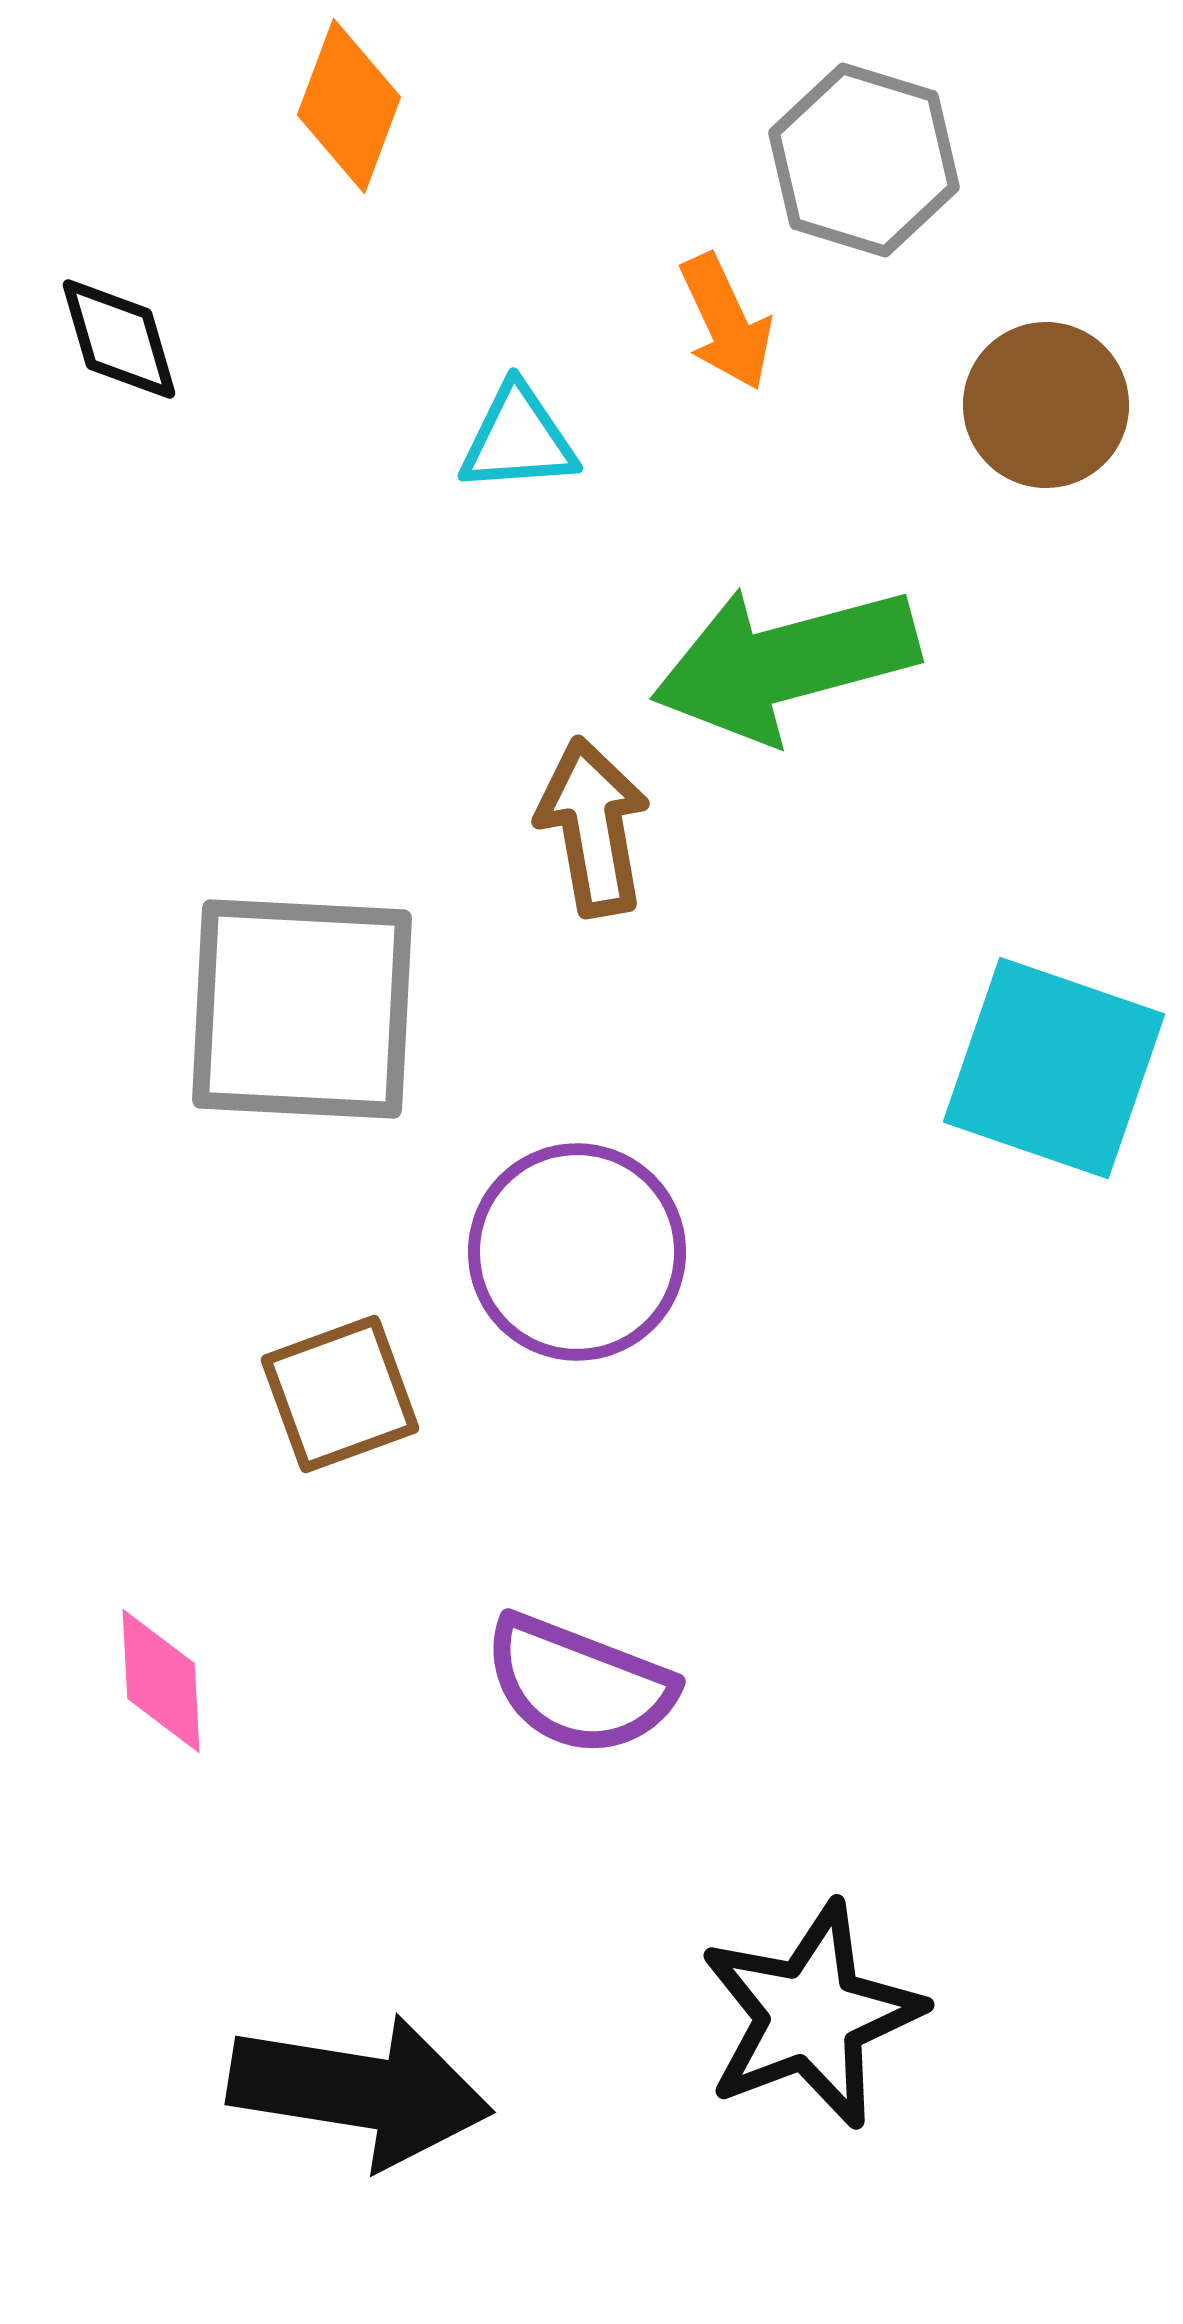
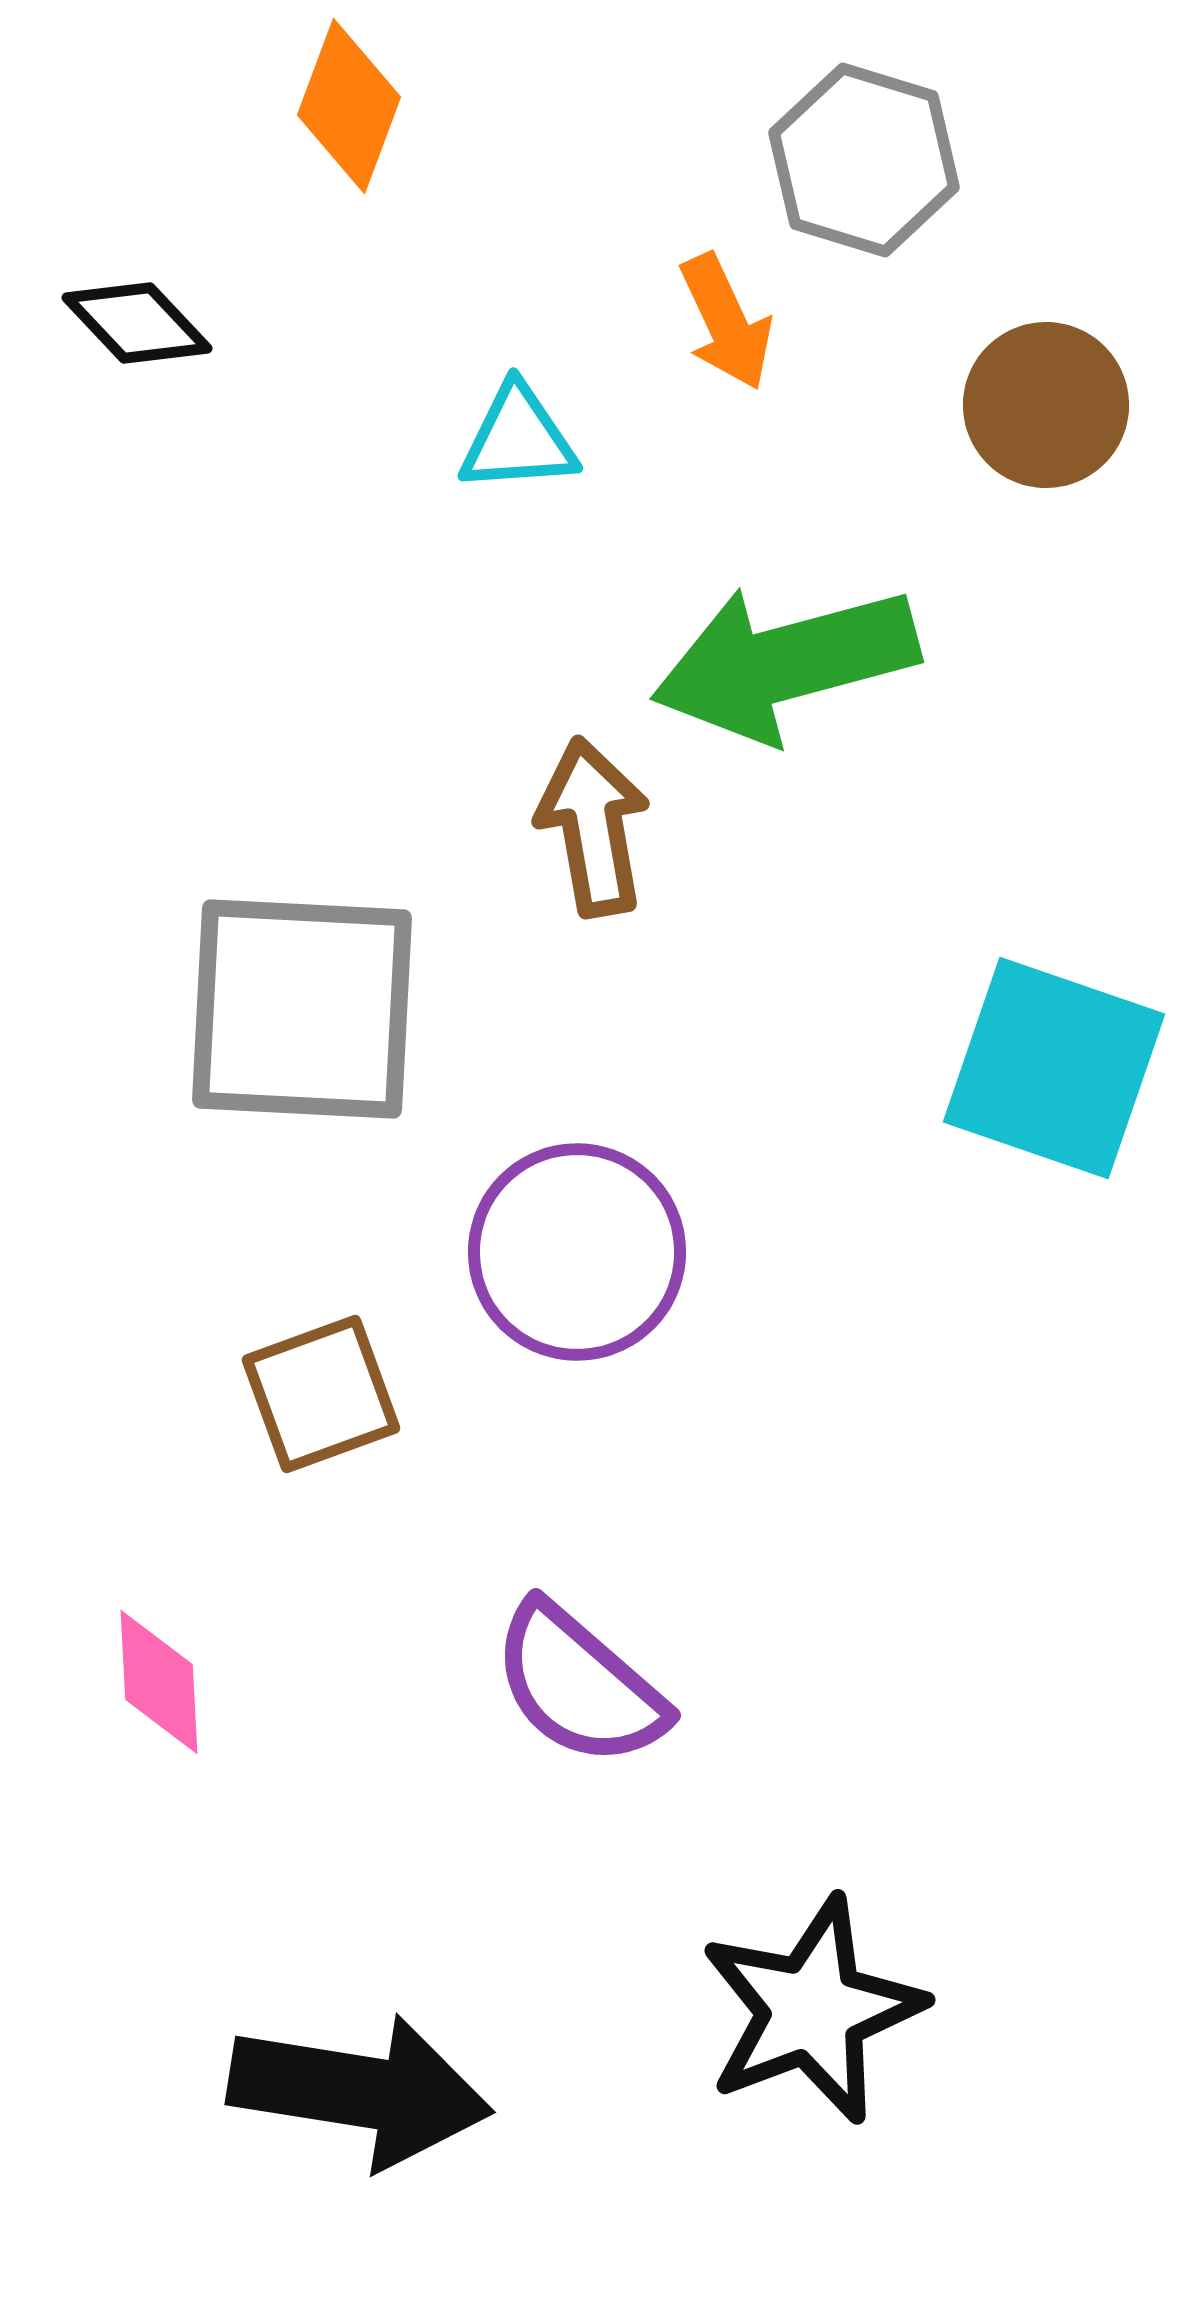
black diamond: moved 18 px right, 16 px up; rotated 27 degrees counterclockwise
brown square: moved 19 px left
pink diamond: moved 2 px left, 1 px down
purple semicircle: rotated 20 degrees clockwise
black star: moved 1 px right, 5 px up
